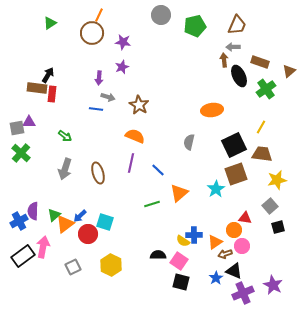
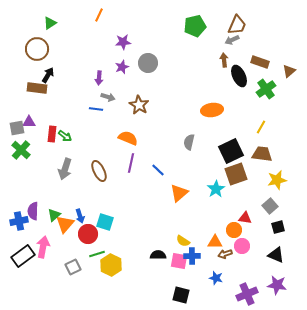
gray circle at (161, 15): moved 13 px left, 48 px down
brown circle at (92, 33): moved 55 px left, 16 px down
purple star at (123, 42): rotated 14 degrees counterclockwise
gray arrow at (233, 47): moved 1 px left, 7 px up; rotated 24 degrees counterclockwise
red rectangle at (52, 94): moved 40 px down
orange semicircle at (135, 136): moved 7 px left, 2 px down
black square at (234, 145): moved 3 px left, 6 px down
green cross at (21, 153): moved 3 px up
brown ellipse at (98, 173): moved 1 px right, 2 px up; rotated 10 degrees counterclockwise
green line at (152, 204): moved 55 px left, 50 px down
blue arrow at (80, 216): rotated 64 degrees counterclockwise
blue cross at (19, 221): rotated 18 degrees clockwise
orange triangle at (65, 224): rotated 12 degrees counterclockwise
blue cross at (194, 235): moved 2 px left, 21 px down
orange triangle at (215, 242): rotated 35 degrees clockwise
pink square at (179, 261): rotated 24 degrees counterclockwise
black triangle at (234, 271): moved 42 px right, 16 px up
blue star at (216, 278): rotated 24 degrees counterclockwise
black square at (181, 282): moved 13 px down
purple star at (273, 285): moved 4 px right; rotated 18 degrees counterclockwise
purple cross at (243, 293): moved 4 px right, 1 px down
